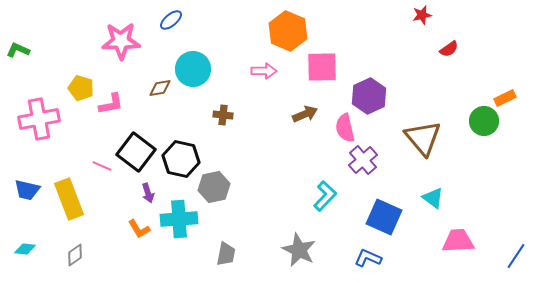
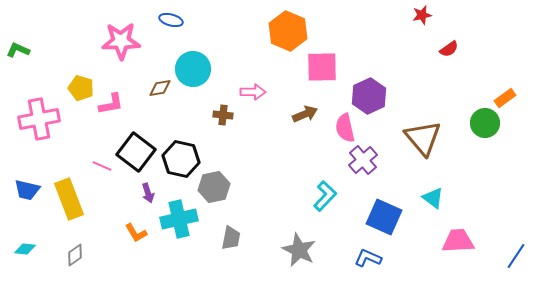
blue ellipse: rotated 55 degrees clockwise
pink arrow: moved 11 px left, 21 px down
orange rectangle: rotated 10 degrees counterclockwise
green circle: moved 1 px right, 2 px down
cyan cross: rotated 9 degrees counterclockwise
orange L-shape: moved 3 px left, 4 px down
gray trapezoid: moved 5 px right, 16 px up
